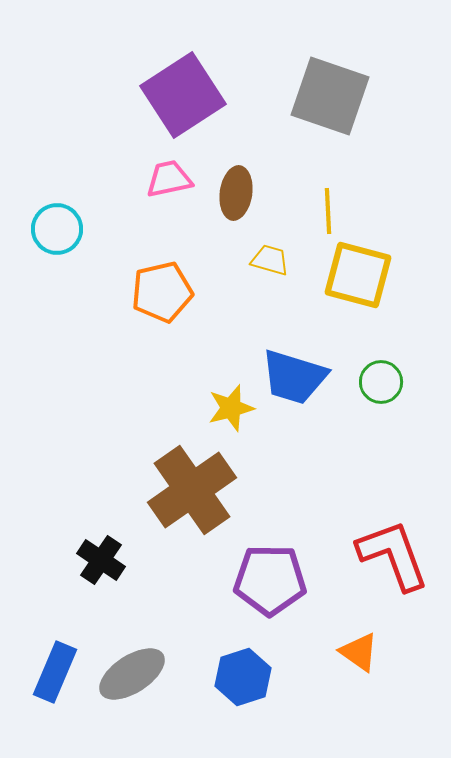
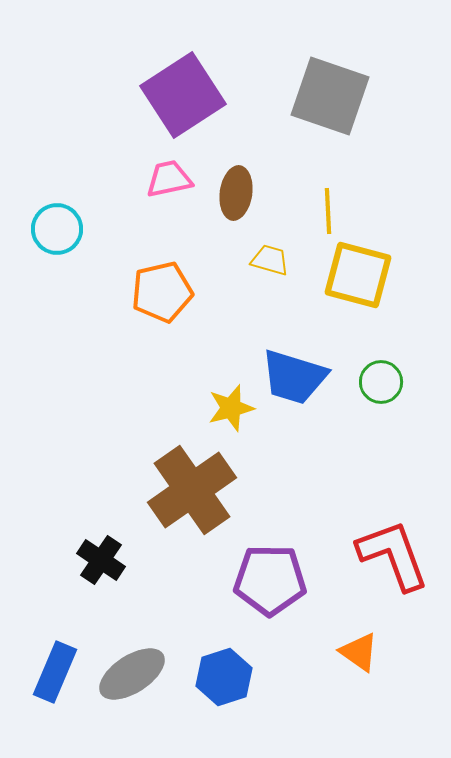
blue hexagon: moved 19 px left
